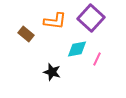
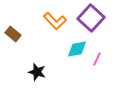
orange L-shape: rotated 40 degrees clockwise
brown rectangle: moved 13 px left
black star: moved 15 px left
